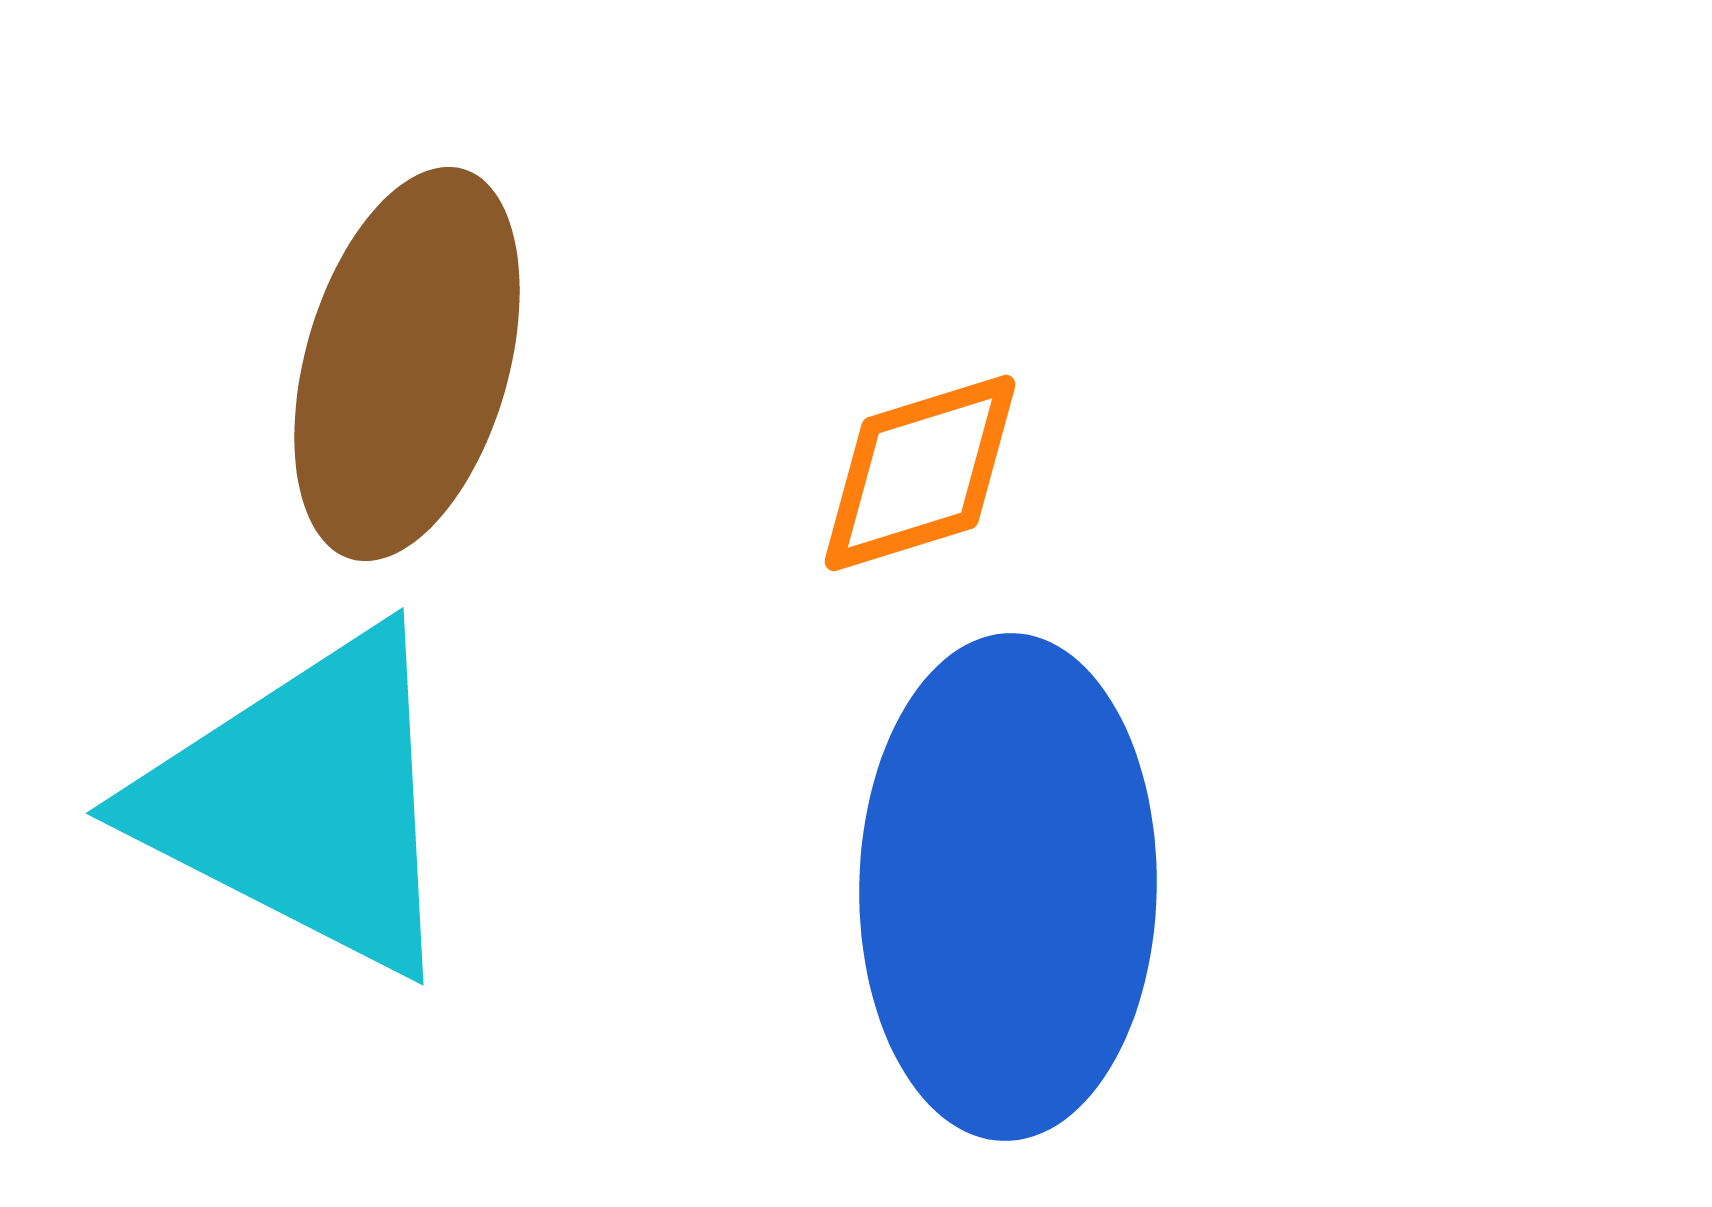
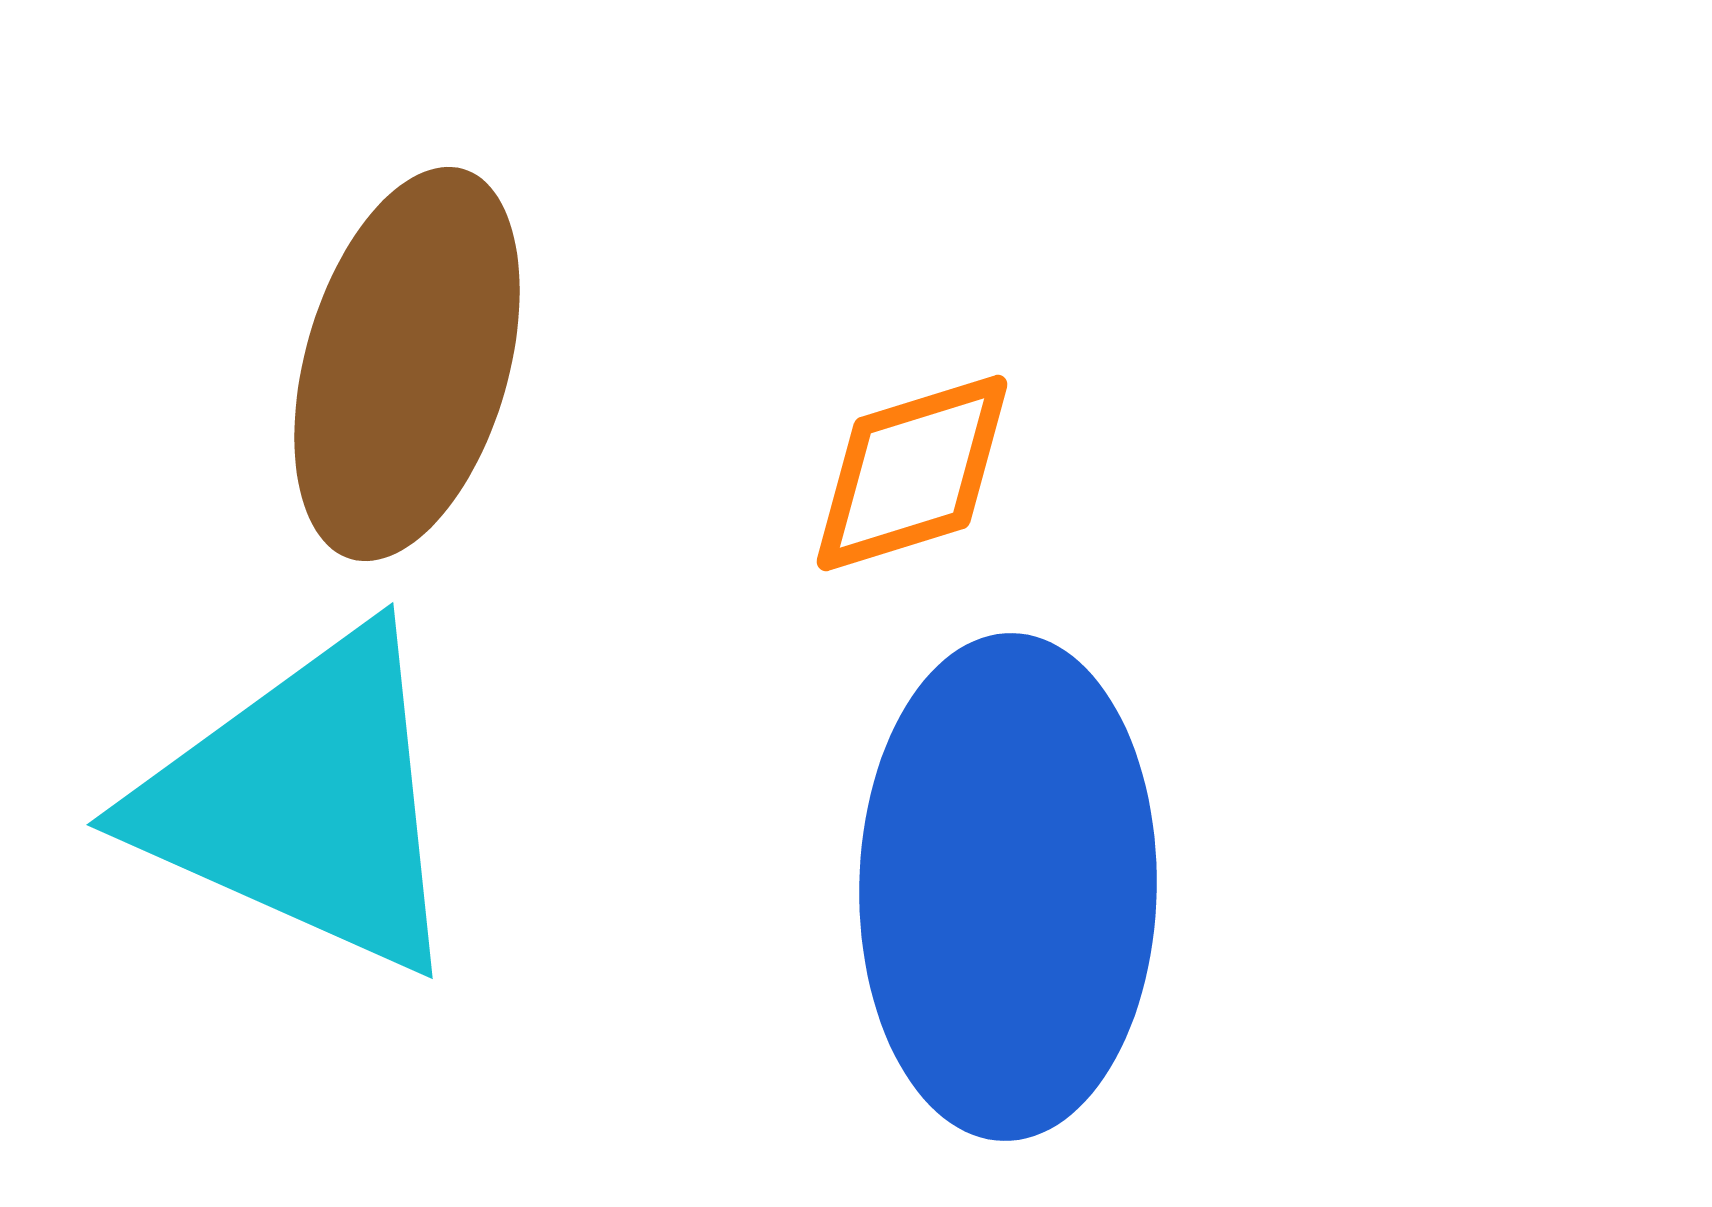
orange diamond: moved 8 px left
cyan triangle: rotated 3 degrees counterclockwise
